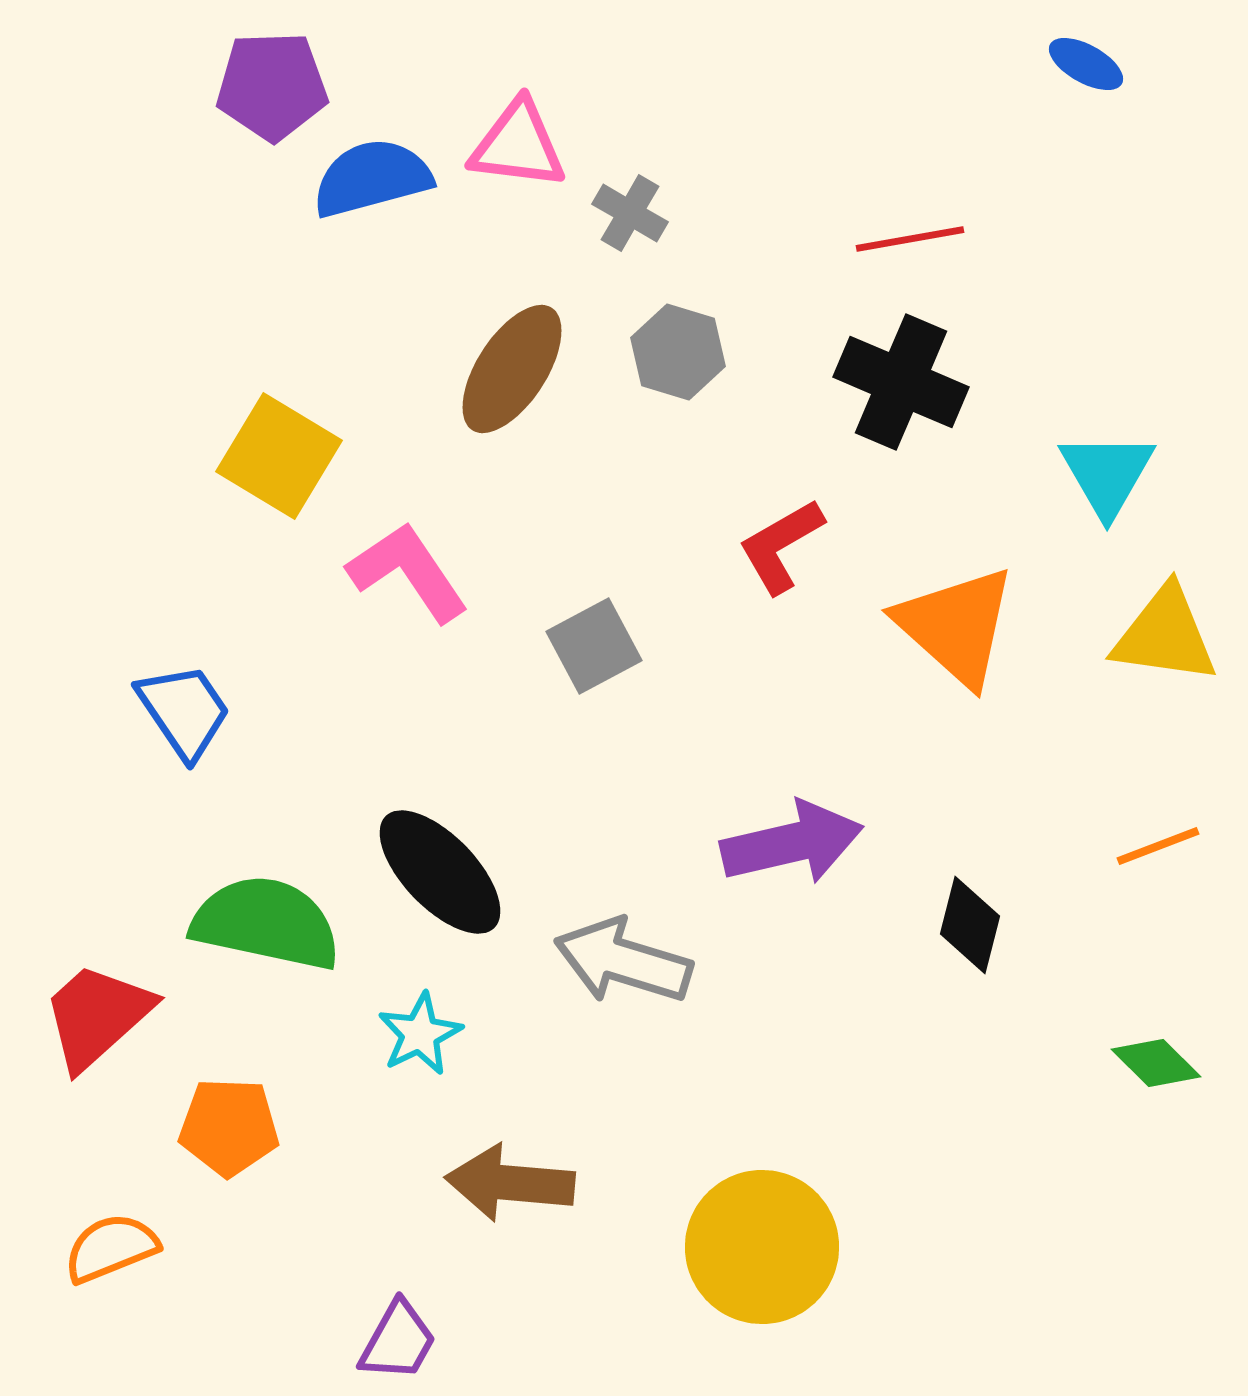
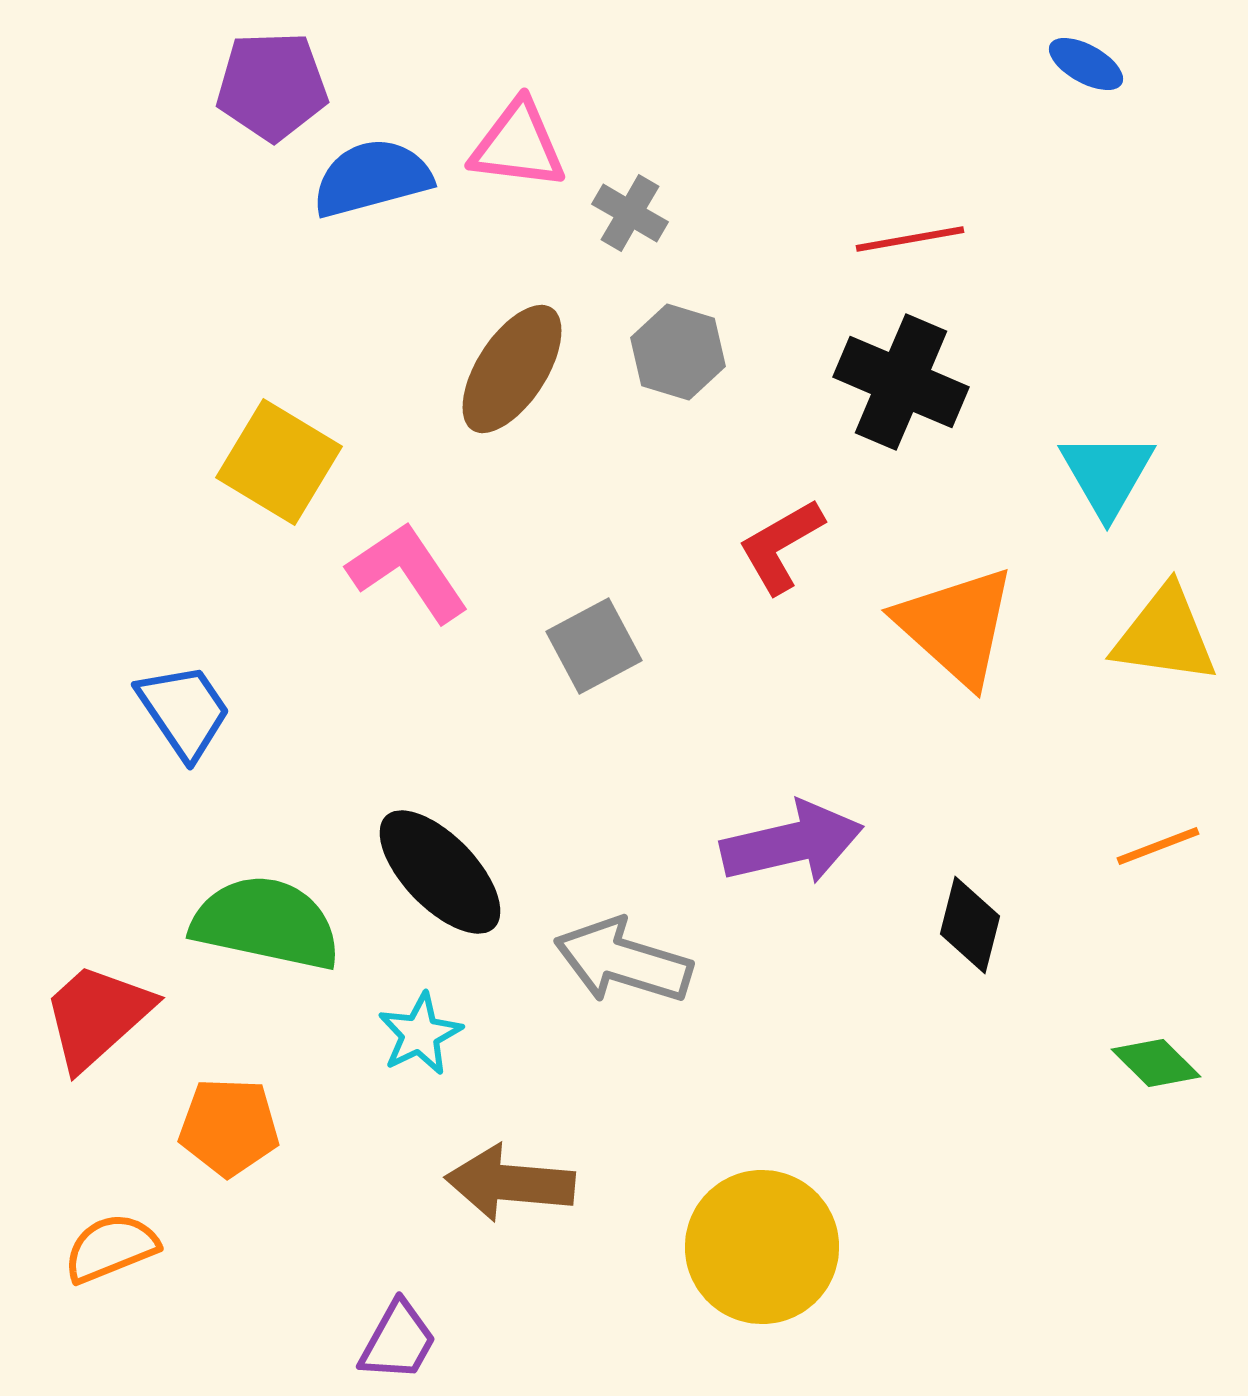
yellow square: moved 6 px down
